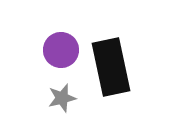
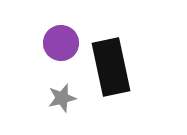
purple circle: moved 7 px up
